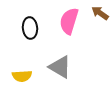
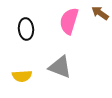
black ellipse: moved 4 px left, 1 px down
gray triangle: rotated 10 degrees counterclockwise
